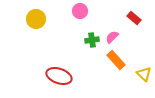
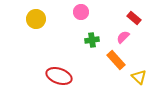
pink circle: moved 1 px right, 1 px down
pink semicircle: moved 11 px right
yellow triangle: moved 5 px left, 3 px down
